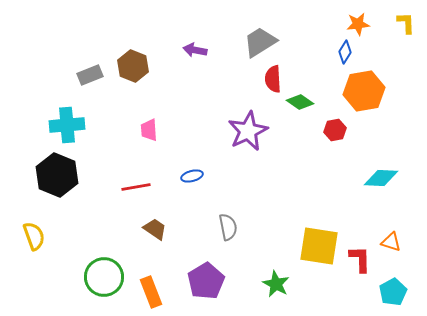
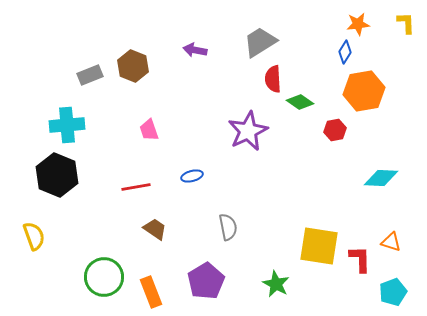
pink trapezoid: rotated 15 degrees counterclockwise
cyan pentagon: rotated 8 degrees clockwise
